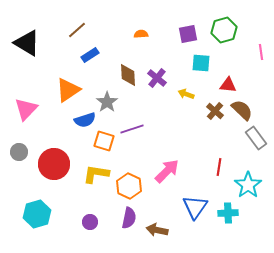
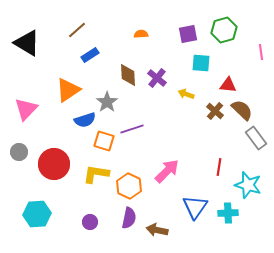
cyan star: rotated 20 degrees counterclockwise
cyan hexagon: rotated 12 degrees clockwise
